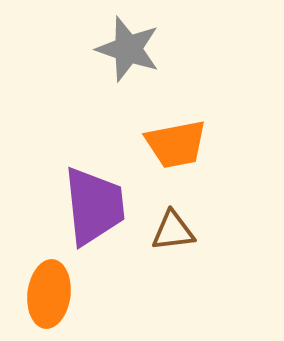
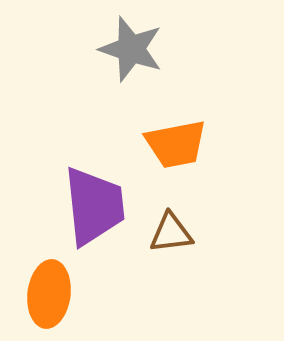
gray star: moved 3 px right
brown triangle: moved 2 px left, 2 px down
